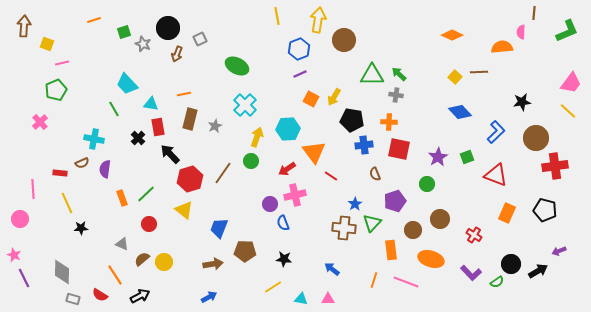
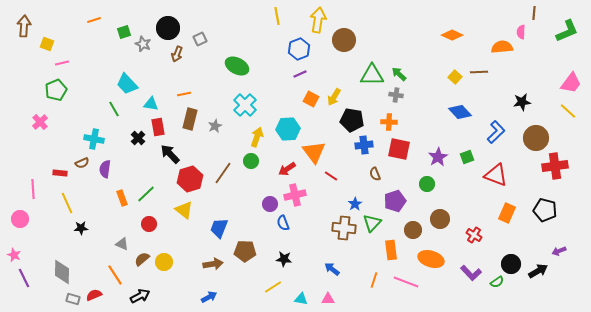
red semicircle at (100, 295): moved 6 px left; rotated 126 degrees clockwise
